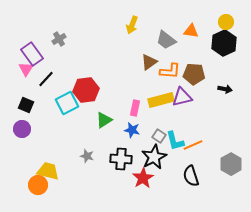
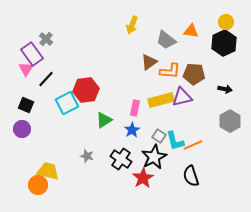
gray cross: moved 13 px left; rotated 16 degrees counterclockwise
blue star: rotated 28 degrees clockwise
black cross: rotated 30 degrees clockwise
gray hexagon: moved 1 px left, 43 px up
